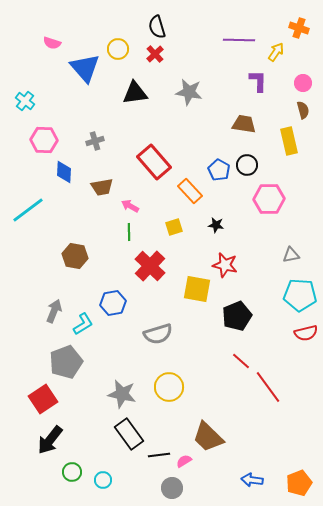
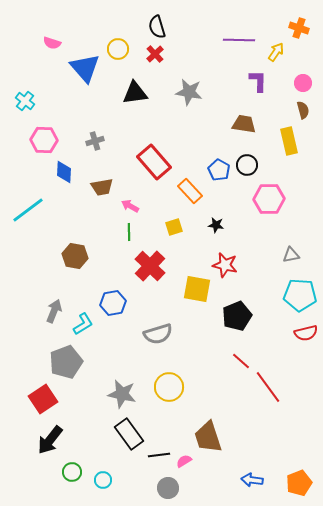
brown trapezoid at (208, 437): rotated 28 degrees clockwise
gray circle at (172, 488): moved 4 px left
